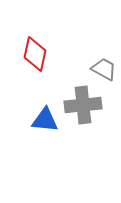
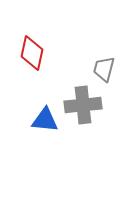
red diamond: moved 3 px left, 1 px up
gray trapezoid: rotated 104 degrees counterclockwise
